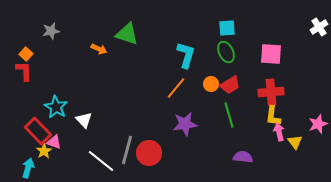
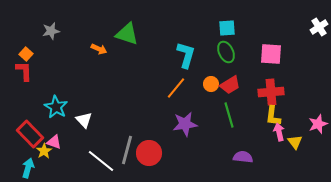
red rectangle: moved 8 px left, 3 px down
